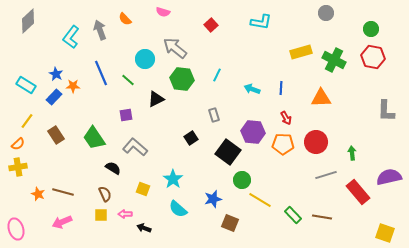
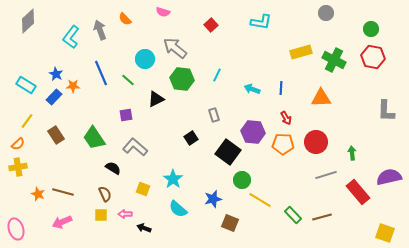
brown line at (322, 217): rotated 24 degrees counterclockwise
